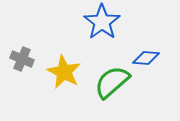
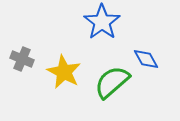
blue diamond: moved 1 px down; rotated 56 degrees clockwise
